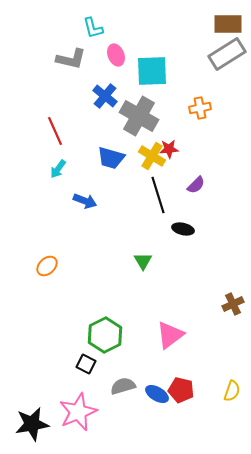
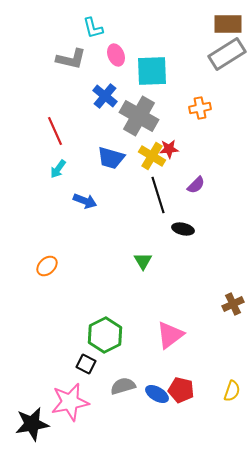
pink star: moved 8 px left, 10 px up; rotated 12 degrees clockwise
